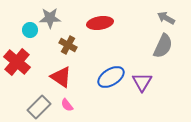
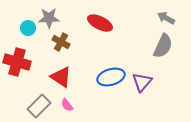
gray star: moved 1 px left
red ellipse: rotated 35 degrees clockwise
cyan circle: moved 2 px left, 2 px up
brown cross: moved 7 px left, 3 px up
red cross: rotated 24 degrees counterclockwise
blue ellipse: rotated 16 degrees clockwise
purple triangle: rotated 10 degrees clockwise
gray rectangle: moved 1 px up
